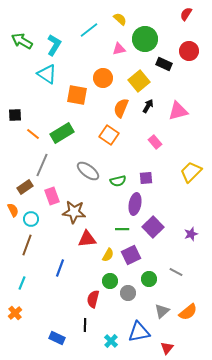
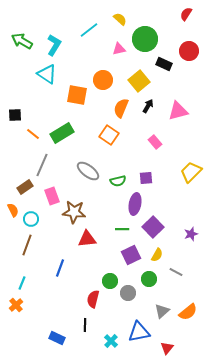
orange circle at (103, 78): moved 2 px down
yellow semicircle at (108, 255): moved 49 px right
orange cross at (15, 313): moved 1 px right, 8 px up
